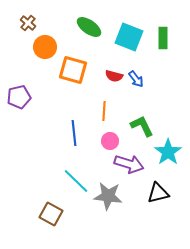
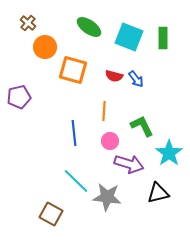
cyan star: moved 1 px right, 1 px down
gray star: moved 1 px left, 1 px down
